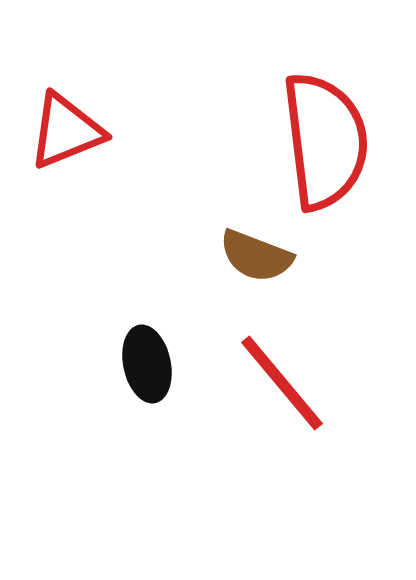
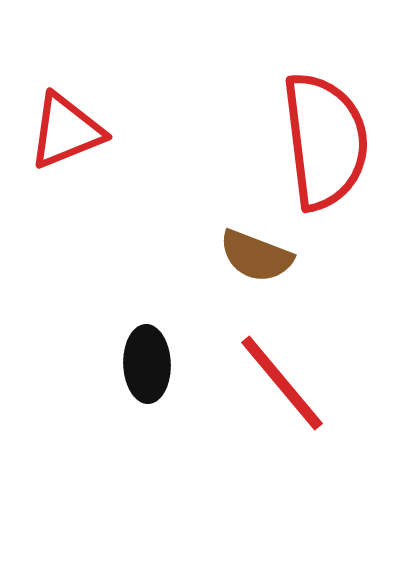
black ellipse: rotated 10 degrees clockwise
